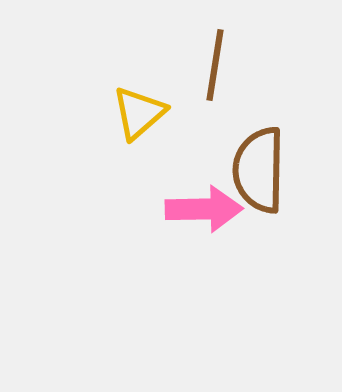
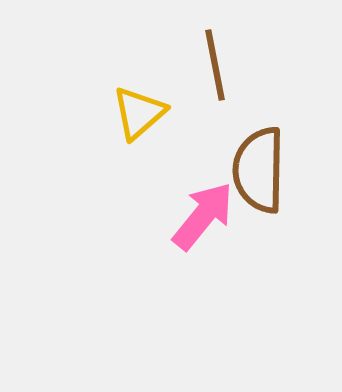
brown line: rotated 20 degrees counterclockwise
pink arrow: moved 1 px left, 7 px down; rotated 50 degrees counterclockwise
